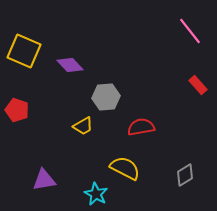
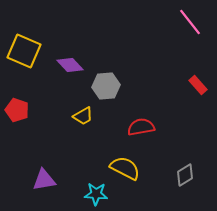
pink line: moved 9 px up
gray hexagon: moved 11 px up
yellow trapezoid: moved 10 px up
cyan star: rotated 25 degrees counterclockwise
